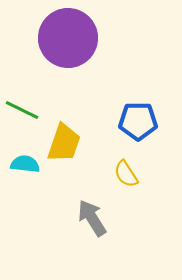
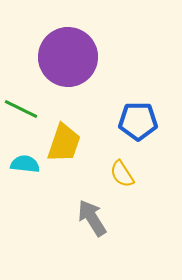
purple circle: moved 19 px down
green line: moved 1 px left, 1 px up
yellow semicircle: moved 4 px left
